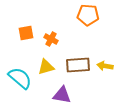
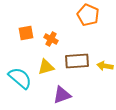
orange pentagon: rotated 20 degrees clockwise
brown rectangle: moved 1 px left, 4 px up
purple triangle: rotated 30 degrees counterclockwise
